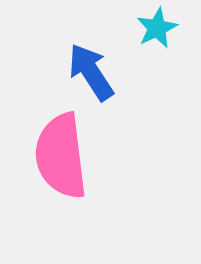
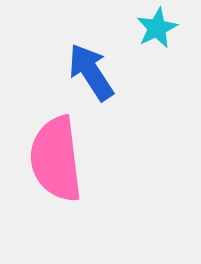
pink semicircle: moved 5 px left, 3 px down
